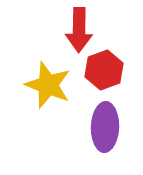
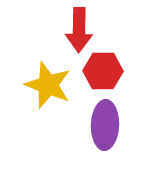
red hexagon: moved 1 px left, 1 px down; rotated 21 degrees clockwise
purple ellipse: moved 2 px up
